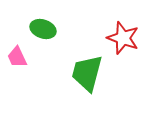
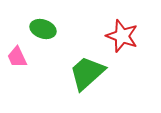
red star: moved 1 px left, 2 px up
green trapezoid: rotated 33 degrees clockwise
